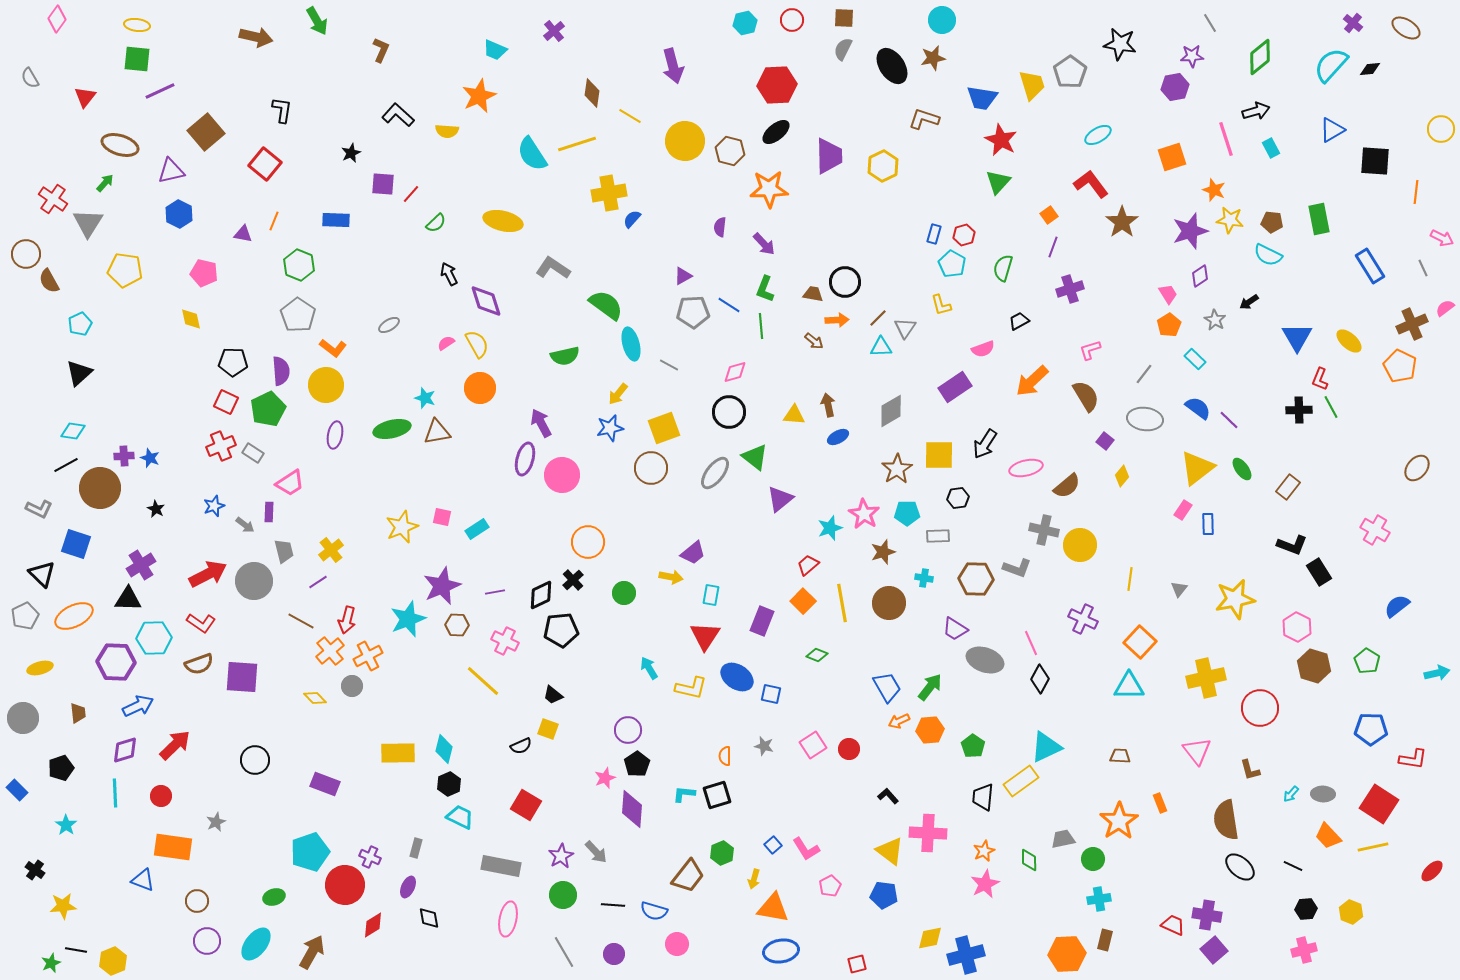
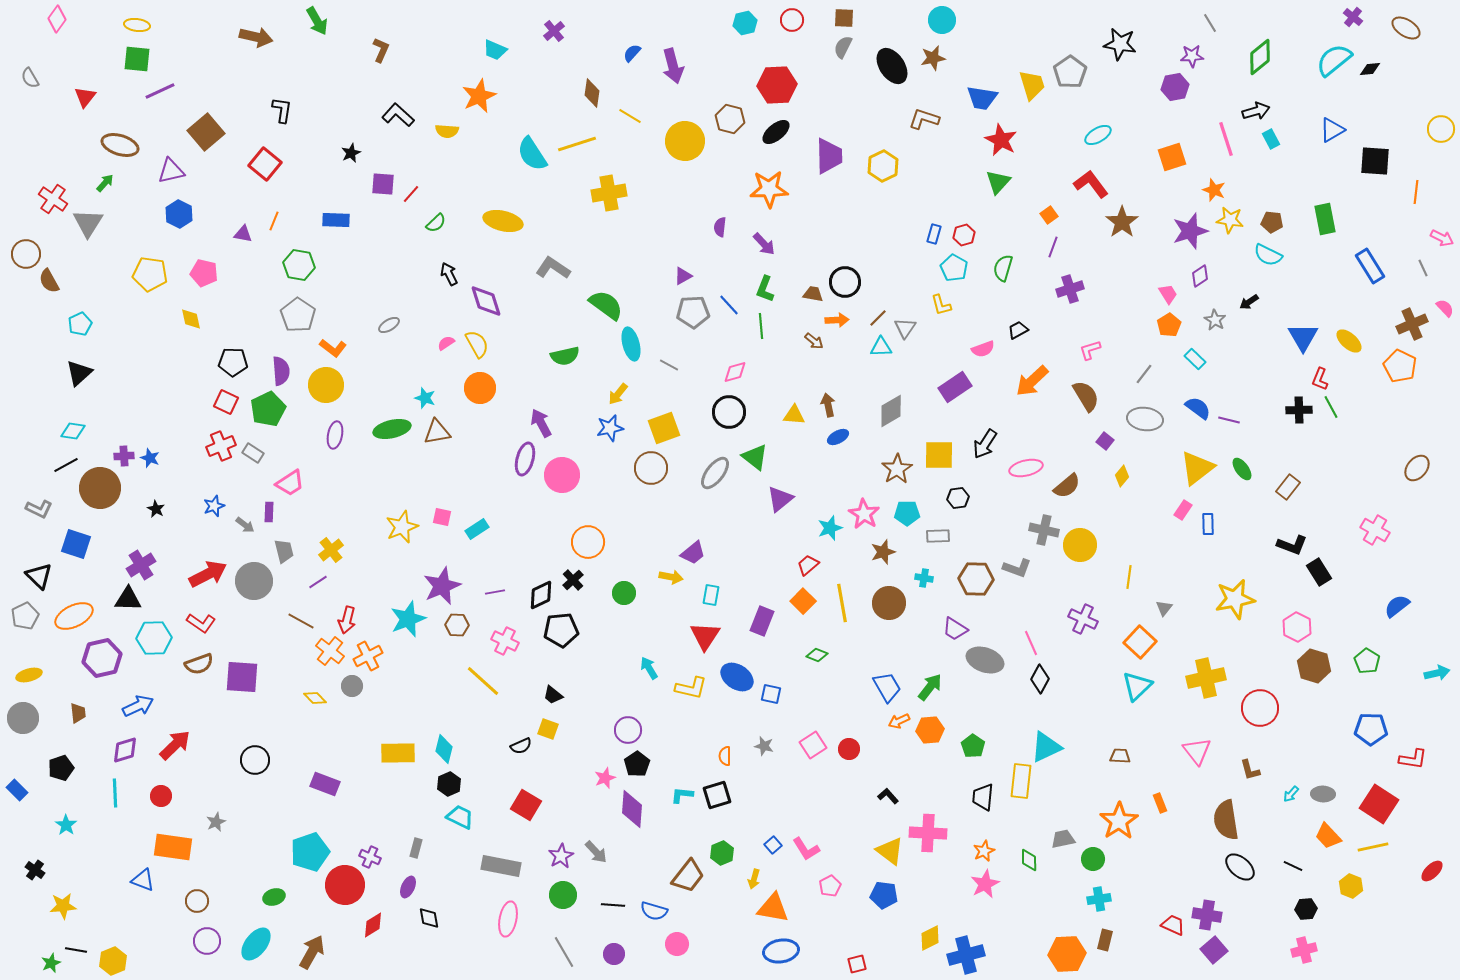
purple cross at (1353, 23): moved 6 px up
gray semicircle at (843, 49): moved 2 px up
cyan semicircle at (1331, 65): moved 3 px right, 5 px up; rotated 9 degrees clockwise
cyan rectangle at (1271, 148): moved 9 px up
brown hexagon at (730, 151): moved 32 px up
blue semicircle at (632, 219): moved 166 px up
green rectangle at (1319, 219): moved 6 px right
cyan pentagon at (952, 264): moved 2 px right, 4 px down
green hexagon at (299, 265): rotated 12 degrees counterclockwise
yellow pentagon at (125, 270): moved 25 px right, 4 px down
blue line at (729, 305): rotated 15 degrees clockwise
pink semicircle at (1445, 308): rotated 84 degrees clockwise
black trapezoid at (1019, 321): moved 1 px left, 9 px down
blue triangle at (1297, 337): moved 6 px right
purple line at (1229, 420): rotated 30 degrees counterclockwise
black triangle at (42, 574): moved 3 px left, 2 px down
yellow line at (1130, 579): moved 1 px left, 2 px up
gray triangle at (1179, 589): moved 15 px left, 19 px down
orange cross at (330, 651): rotated 12 degrees counterclockwise
purple hexagon at (116, 662): moved 14 px left, 4 px up; rotated 15 degrees counterclockwise
yellow ellipse at (40, 668): moved 11 px left, 7 px down
cyan triangle at (1129, 686): moved 8 px right; rotated 44 degrees counterclockwise
yellow rectangle at (1021, 781): rotated 48 degrees counterclockwise
cyan L-shape at (684, 794): moved 2 px left, 1 px down
yellow hexagon at (1351, 912): moved 26 px up
yellow diamond at (930, 938): rotated 16 degrees counterclockwise
